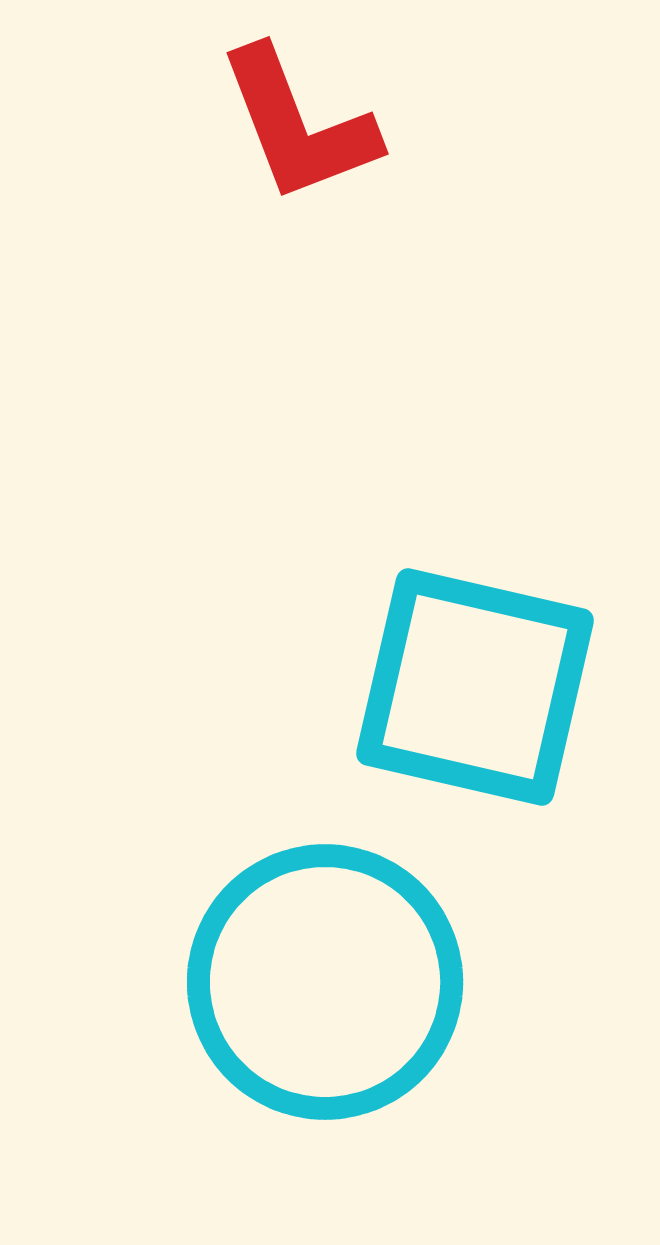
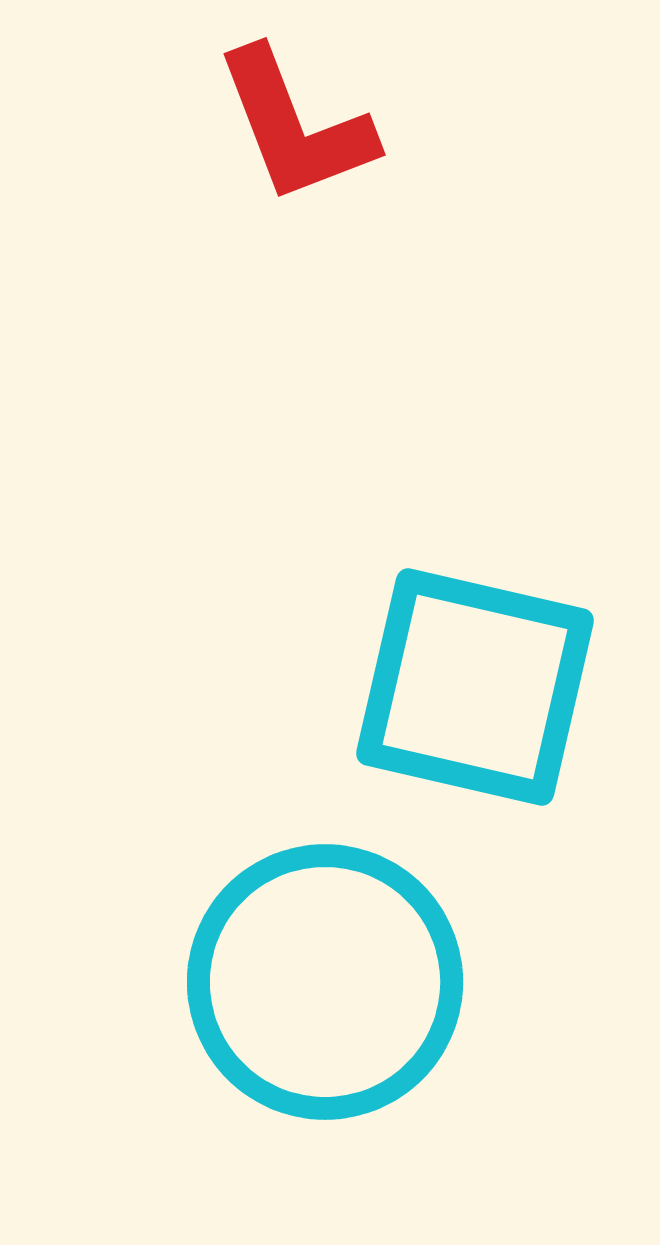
red L-shape: moved 3 px left, 1 px down
